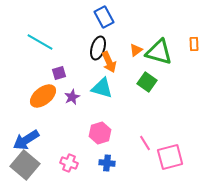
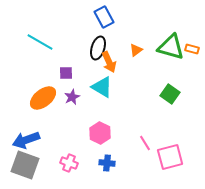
orange rectangle: moved 2 px left, 5 px down; rotated 72 degrees counterclockwise
green triangle: moved 12 px right, 5 px up
purple square: moved 7 px right; rotated 16 degrees clockwise
green square: moved 23 px right, 12 px down
cyan triangle: moved 1 px up; rotated 15 degrees clockwise
orange ellipse: moved 2 px down
pink hexagon: rotated 15 degrees counterclockwise
blue arrow: rotated 12 degrees clockwise
gray square: rotated 20 degrees counterclockwise
